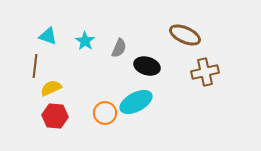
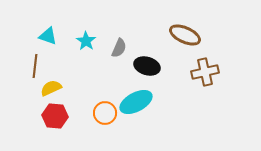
cyan star: moved 1 px right
